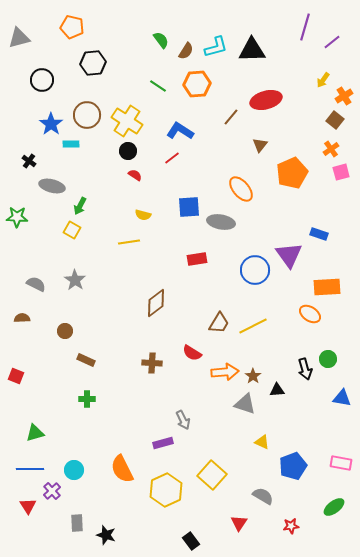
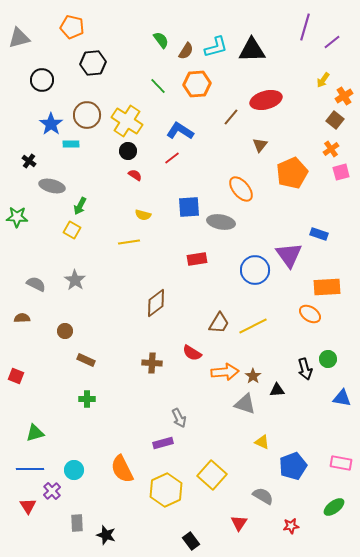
green line at (158, 86): rotated 12 degrees clockwise
gray arrow at (183, 420): moved 4 px left, 2 px up
